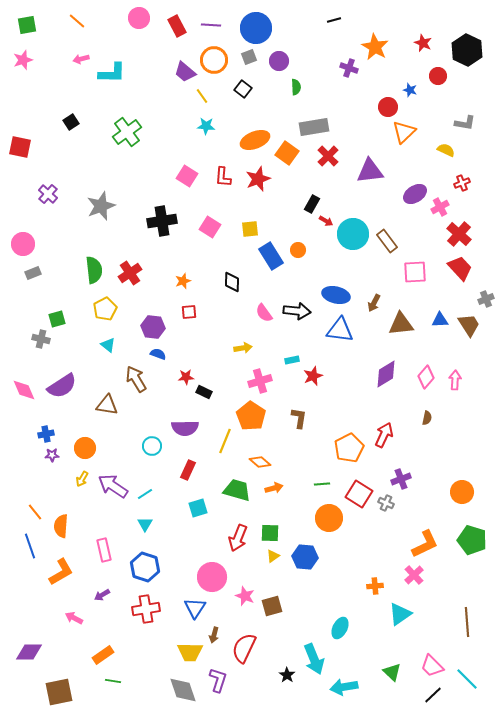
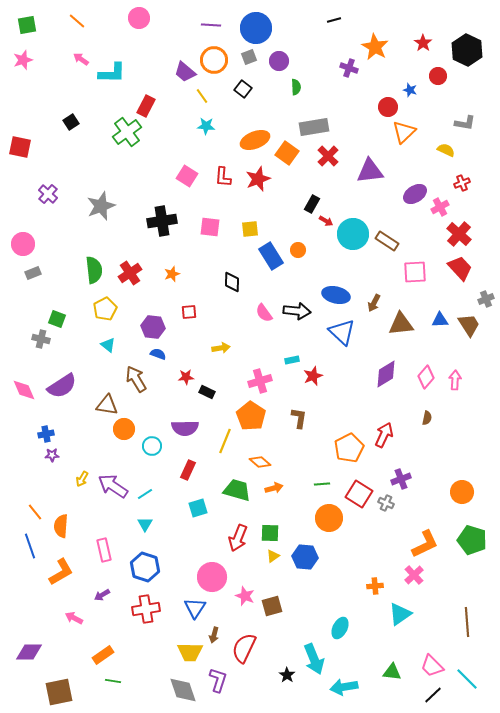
red rectangle at (177, 26): moved 31 px left, 80 px down; rotated 55 degrees clockwise
red star at (423, 43): rotated 12 degrees clockwise
pink arrow at (81, 59): rotated 49 degrees clockwise
pink square at (210, 227): rotated 25 degrees counterclockwise
brown rectangle at (387, 241): rotated 20 degrees counterclockwise
orange star at (183, 281): moved 11 px left, 7 px up
green square at (57, 319): rotated 36 degrees clockwise
blue triangle at (340, 330): moved 2 px right, 2 px down; rotated 36 degrees clockwise
yellow arrow at (243, 348): moved 22 px left
black rectangle at (204, 392): moved 3 px right
orange circle at (85, 448): moved 39 px right, 19 px up
green triangle at (392, 672): rotated 36 degrees counterclockwise
